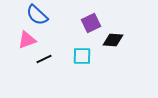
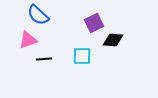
blue semicircle: moved 1 px right
purple square: moved 3 px right
pink triangle: moved 1 px right
black line: rotated 21 degrees clockwise
